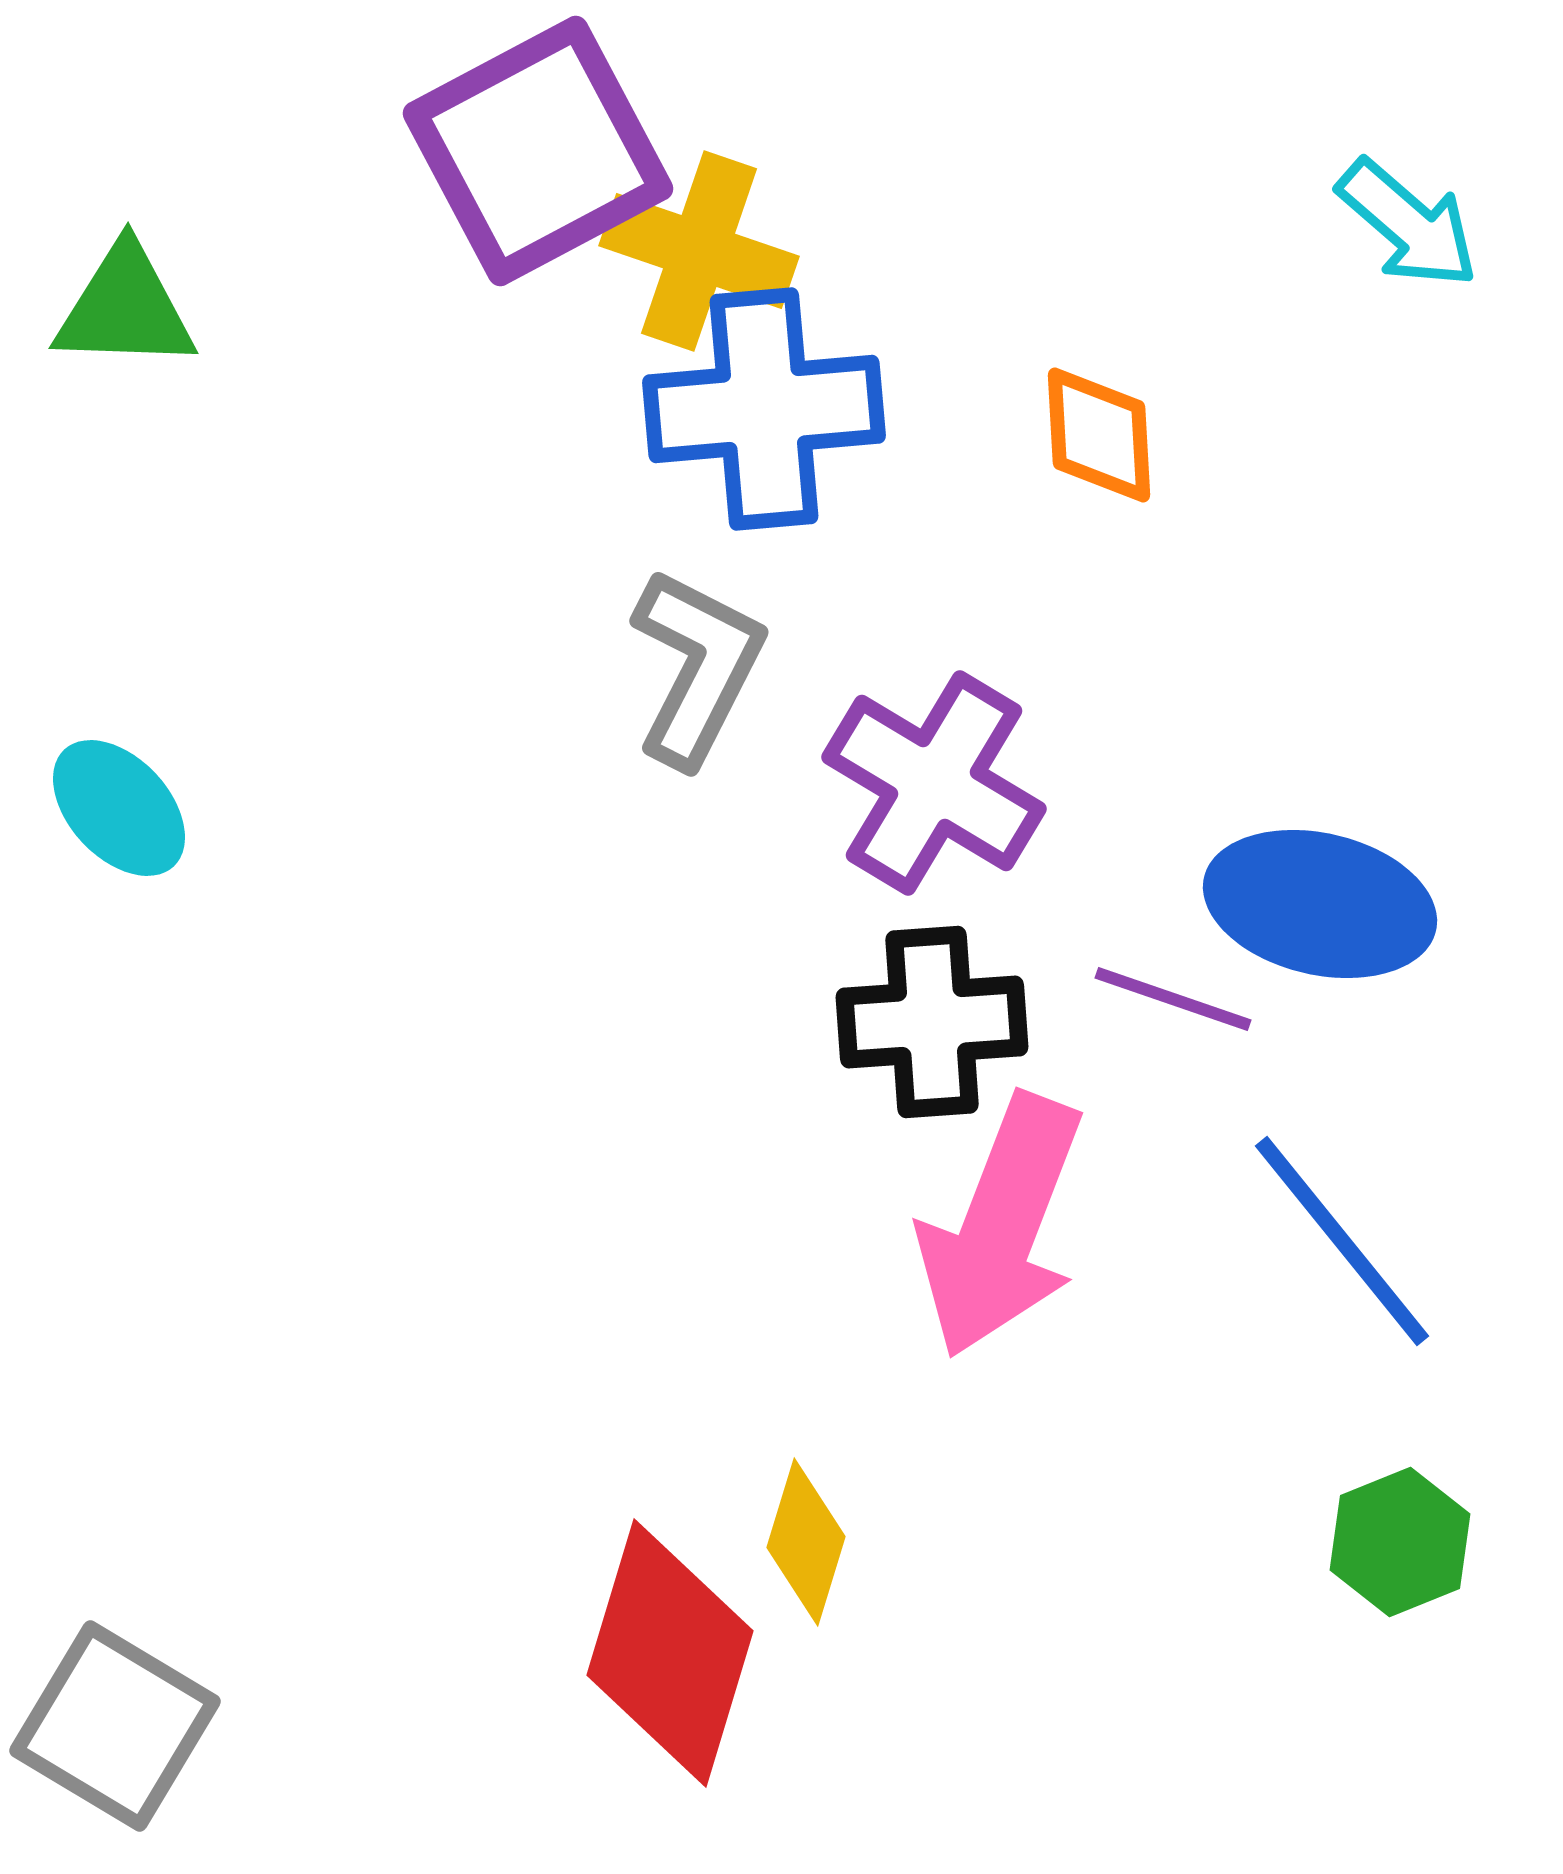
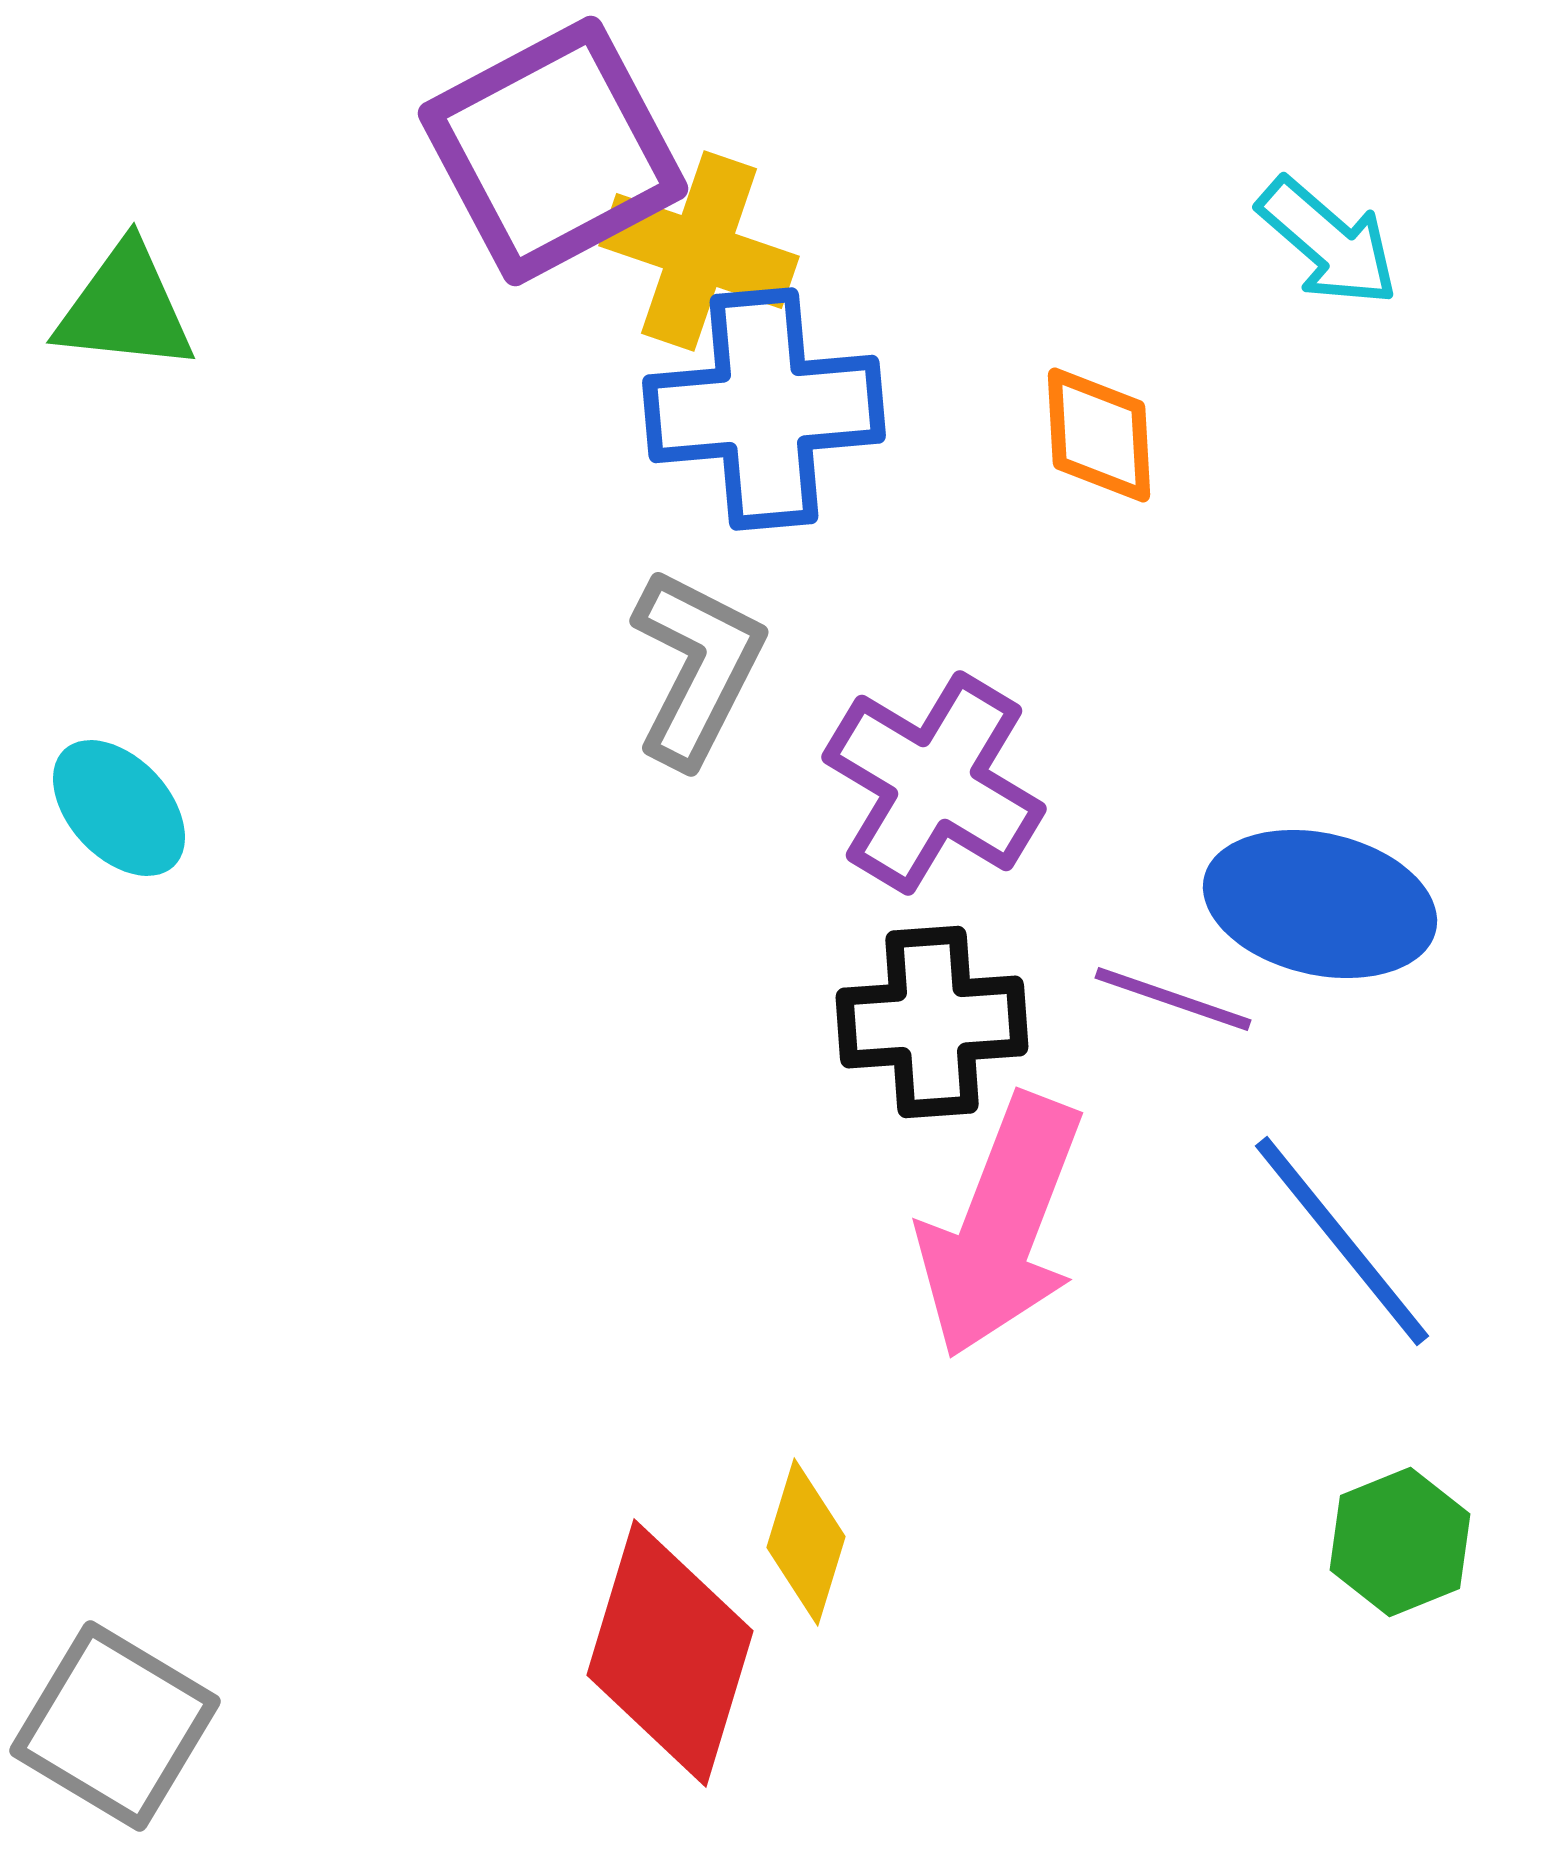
purple square: moved 15 px right
cyan arrow: moved 80 px left, 18 px down
green triangle: rotated 4 degrees clockwise
